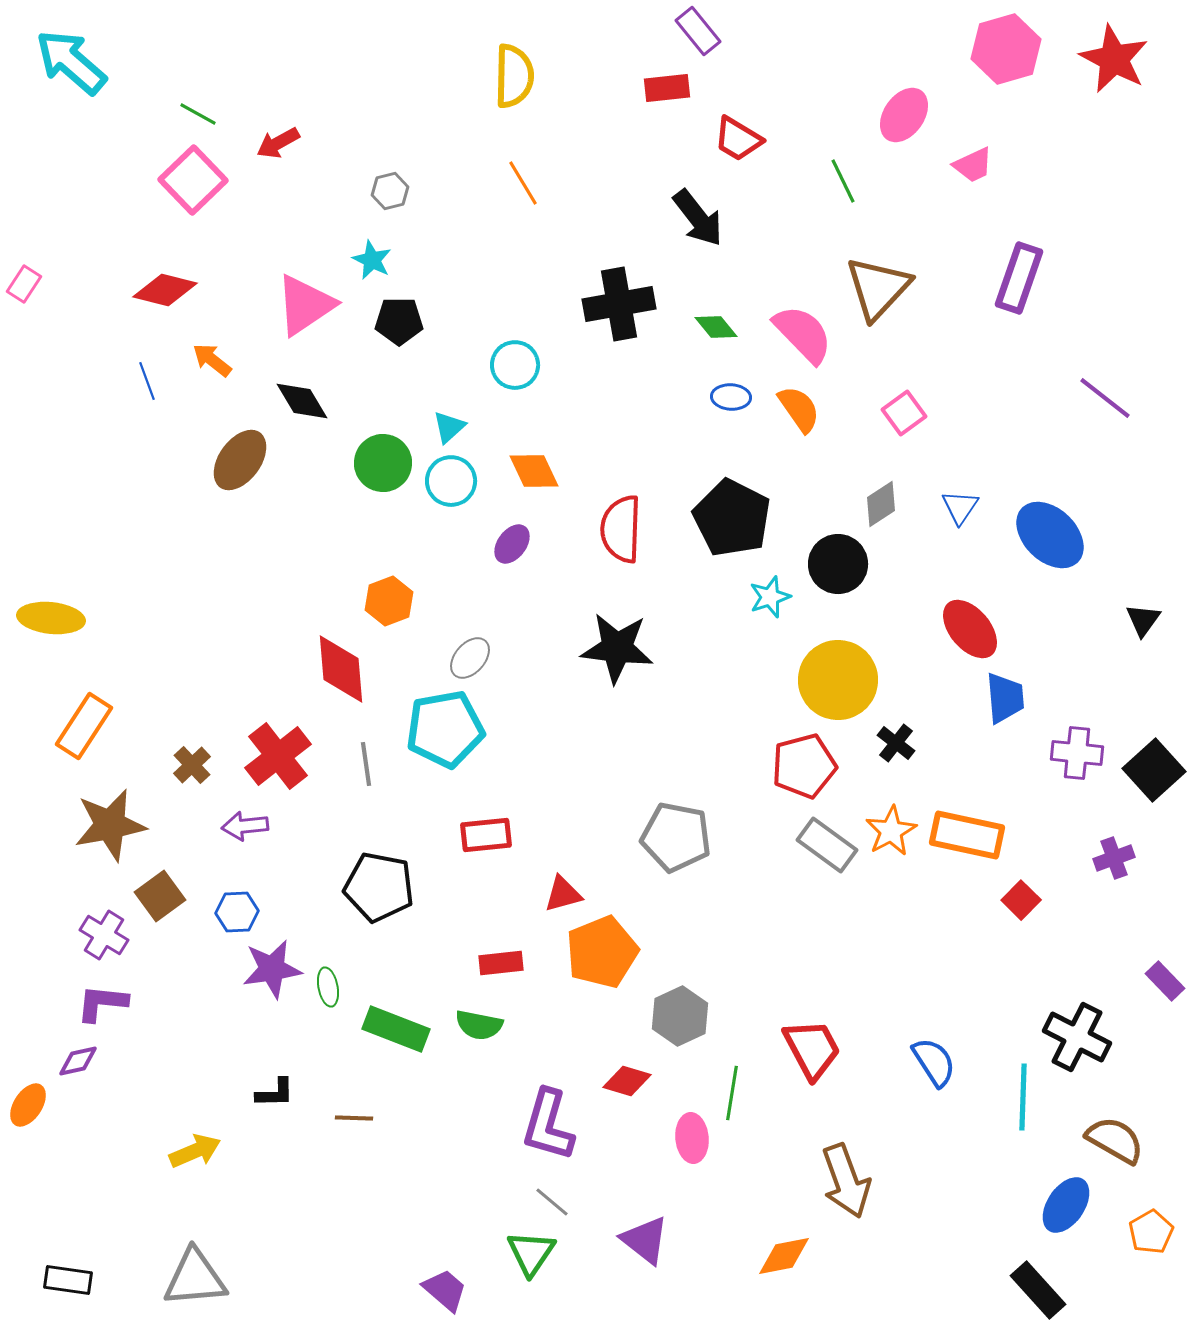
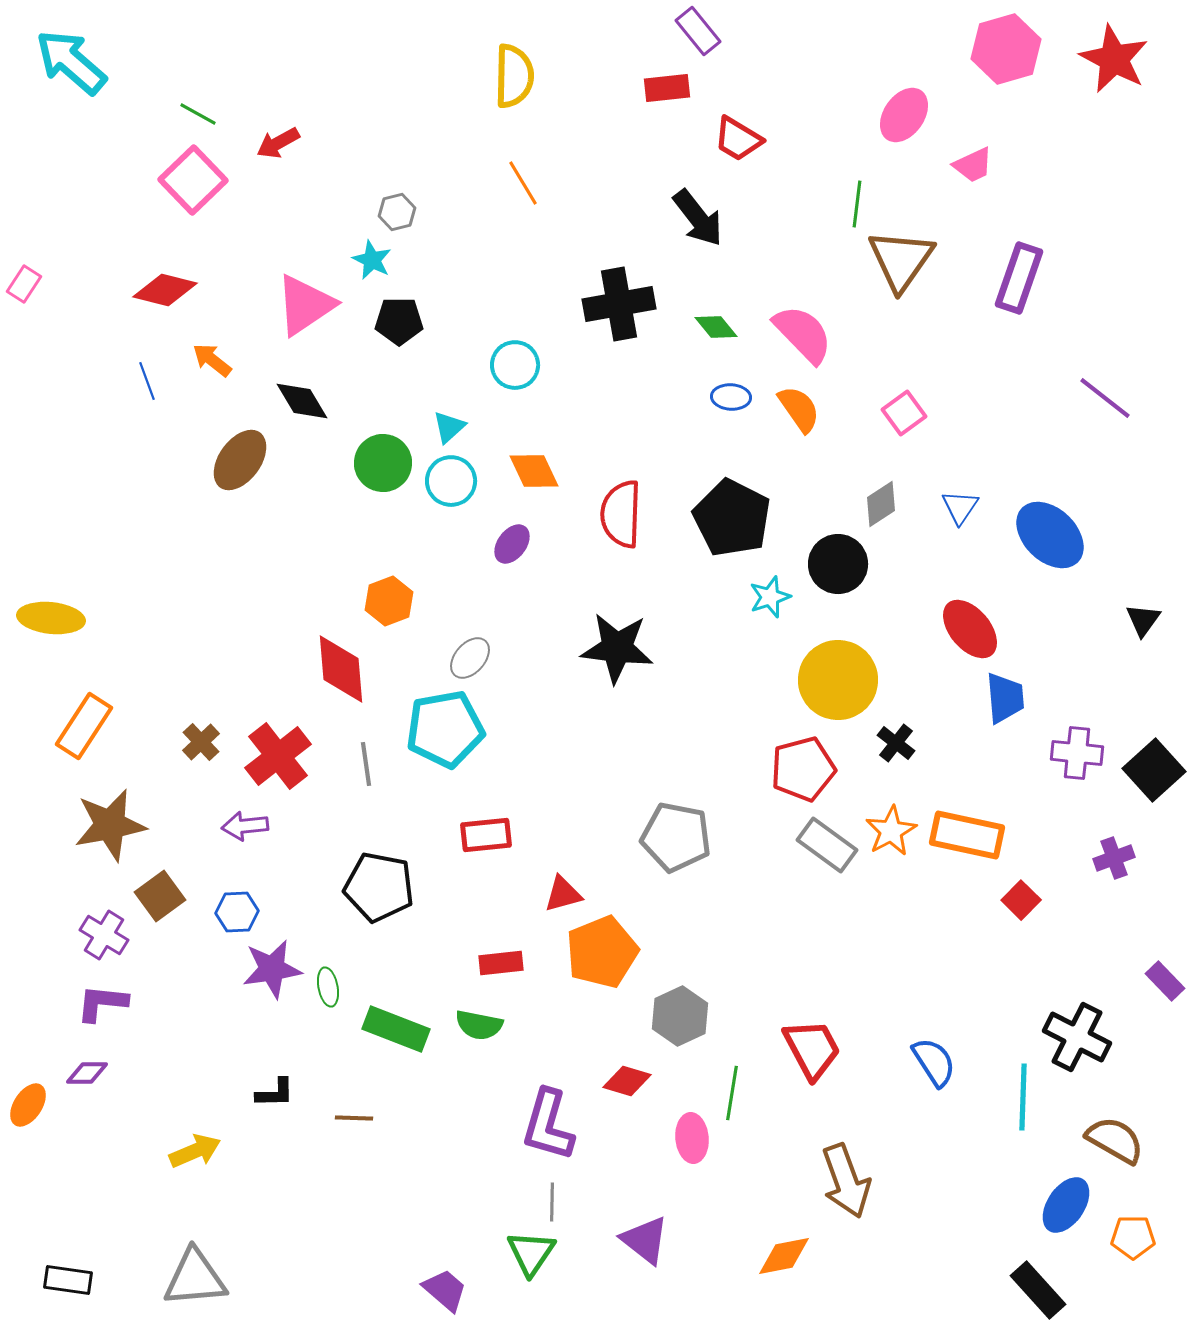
green line at (843, 181): moved 14 px right, 23 px down; rotated 33 degrees clockwise
gray hexagon at (390, 191): moved 7 px right, 21 px down
brown triangle at (878, 288): moved 23 px right, 28 px up; rotated 8 degrees counterclockwise
red semicircle at (621, 529): moved 15 px up
brown cross at (192, 765): moved 9 px right, 23 px up
red pentagon at (804, 766): moved 1 px left, 3 px down
purple diamond at (78, 1061): moved 9 px right, 12 px down; rotated 12 degrees clockwise
gray line at (552, 1202): rotated 51 degrees clockwise
orange pentagon at (1151, 1232): moved 18 px left, 5 px down; rotated 30 degrees clockwise
